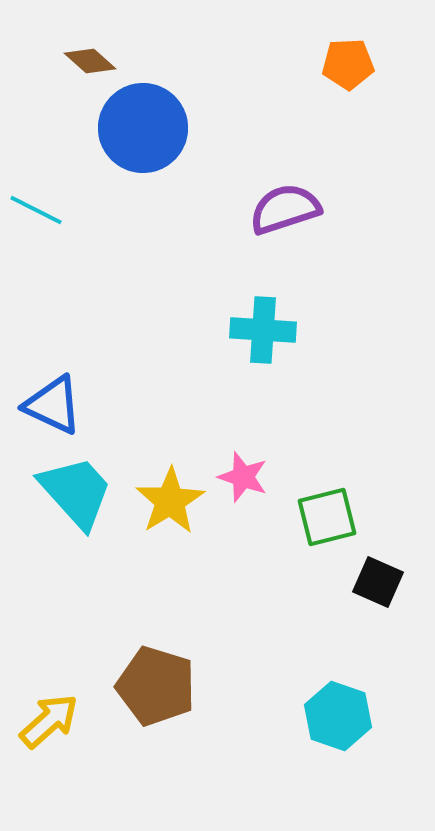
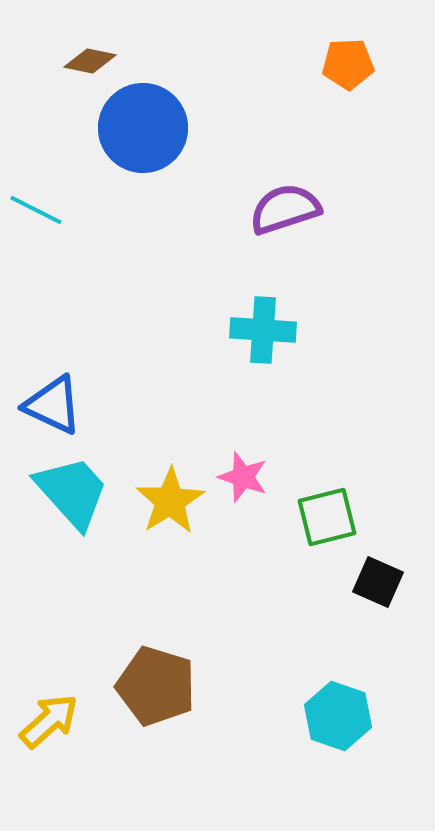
brown diamond: rotated 30 degrees counterclockwise
cyan trapezoid: moved 4 px left
